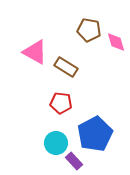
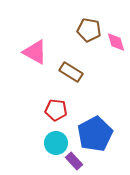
brown rectangle: moved 5 px right, 5 px down
red pentagon: moved 5 px left, 7 px down
